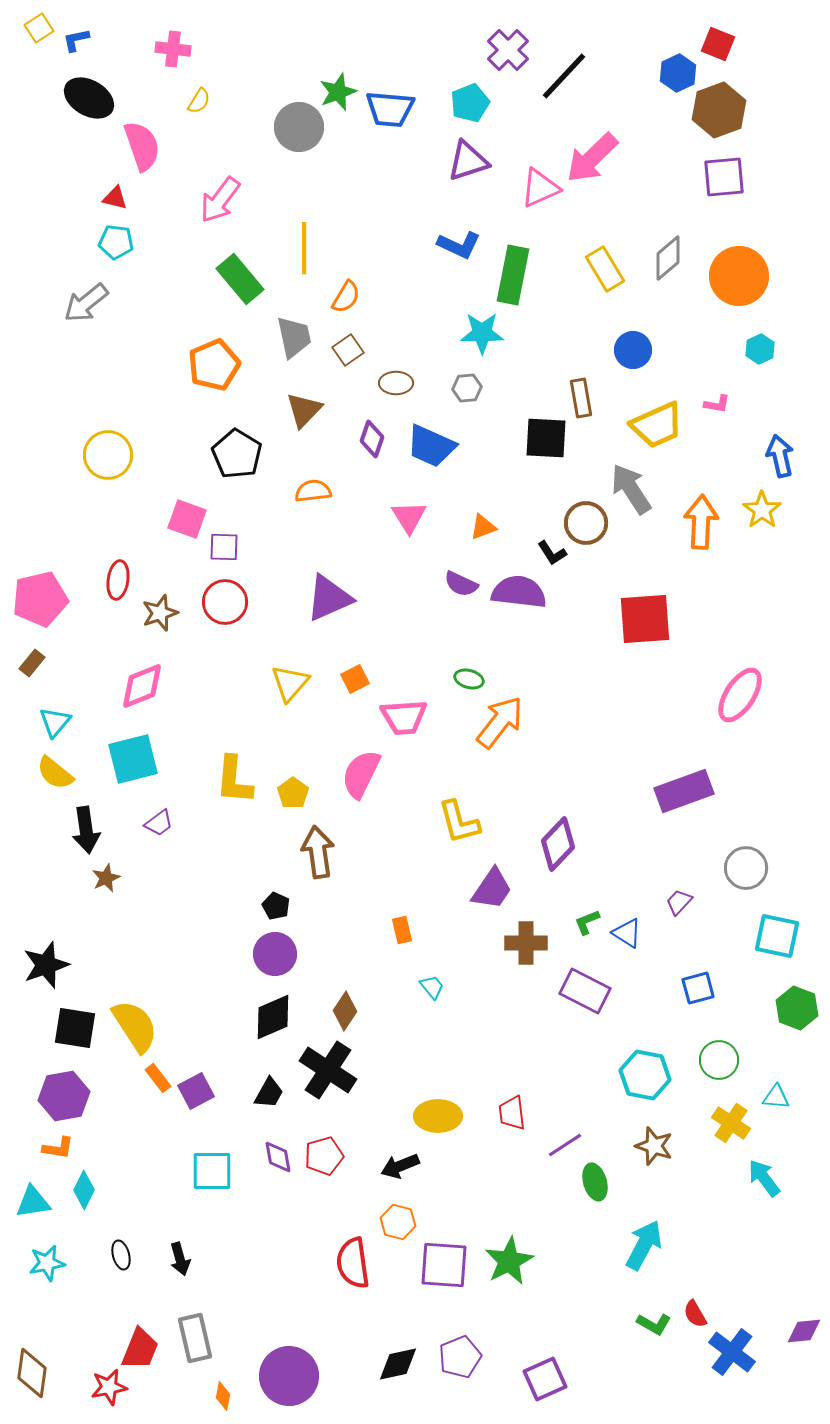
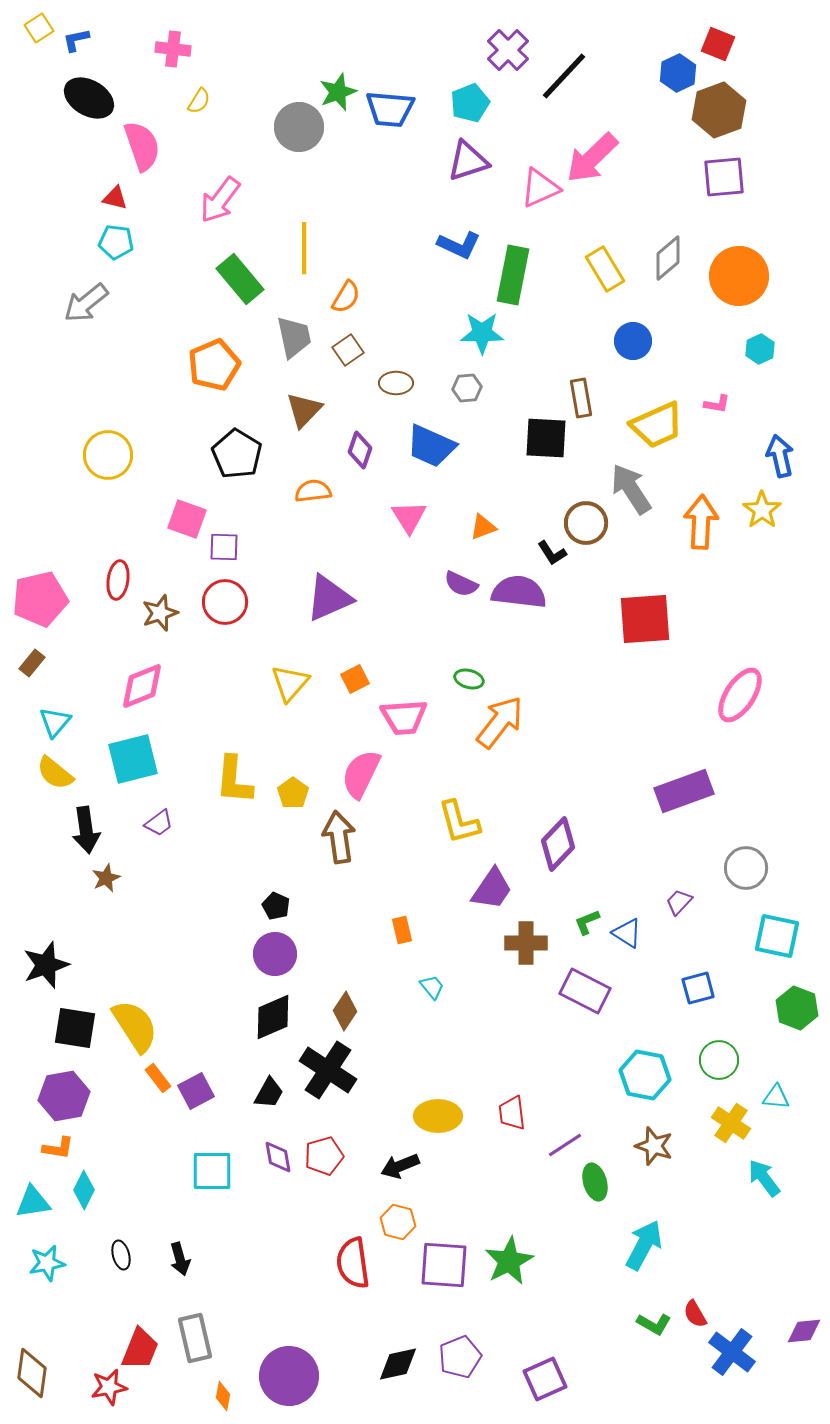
blue circle at (633, 350): moved 9 px up
purple diamond at (372, 439): moved 12 px left, 11 px down
brown arrow at (318, 852): moved 21 px right, 15 px up
